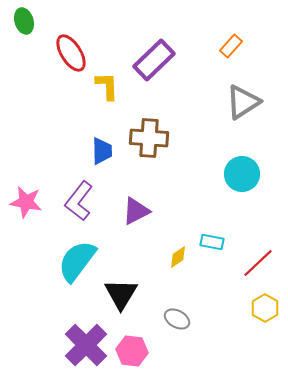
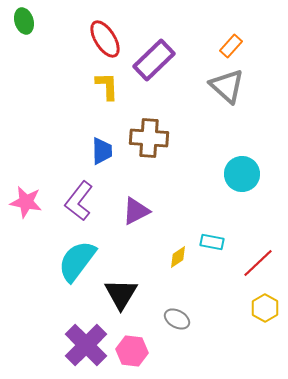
red ellipse: moved 34 px right, 14 px up
gray triangle: moved 16 px left, 16 px up; rotated 45 degrees counterclockwise
